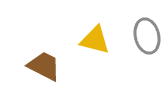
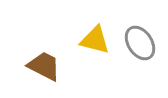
gray ellipse: moved 7 px left, 7 px down; rotated 20 degrees counterclockwise
